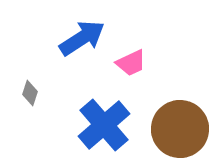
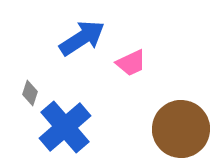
blue cross: moved 39 px left, 2 px down
brown circle: moved 1 px right
